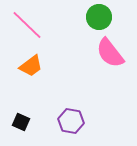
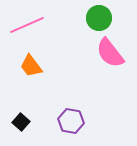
green circle: moved 1 px down
pink line: rotated 68 degrees counterclockwise
orange trapezoid: rotated 90 degrees clockwise
black square: rotated 18 degrees clockwise
